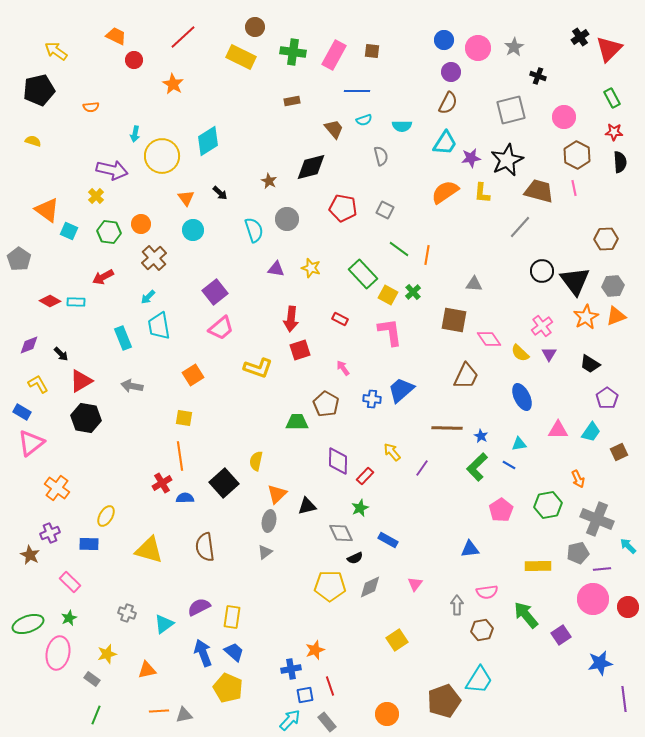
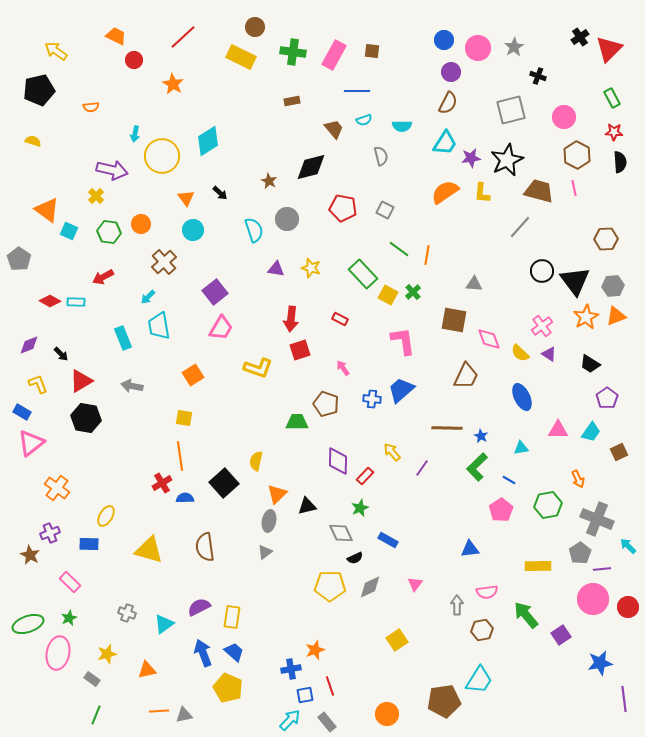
brown cross at (154, 258): moved 10 px right, 4 px down
pink trapezoid at (221, 328): rotated 20 degrees counterclockwise
pink L-shape at (390, 332): moved 13 px right, 9 px down
pink diamond at (489, 339): rotated 15 degrees clockwise
purple triangle at (549, 354): rotated 28 degrees counterclockwise
yellow L-shape at (38, 384): rotated 10 degrees clockwise
brown pentagon at (326, 404): rotated 10 degrees counterclockwise
cyan triangle at (519, 444): moved 2 px right, 4 px down
blue line at (509, 465): moved 15 px down
gray pentagon at (578, 553): moved 2 px right; rotated 20 degrees counterclockwise
brown pentagon at (444, 701): rotated 12 degrees clockwise
